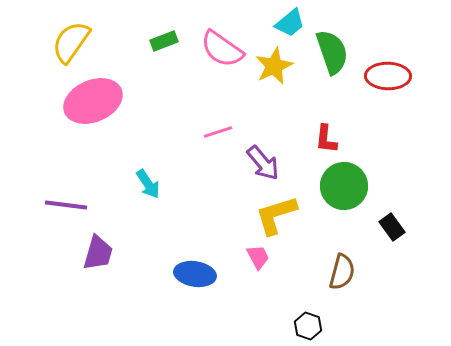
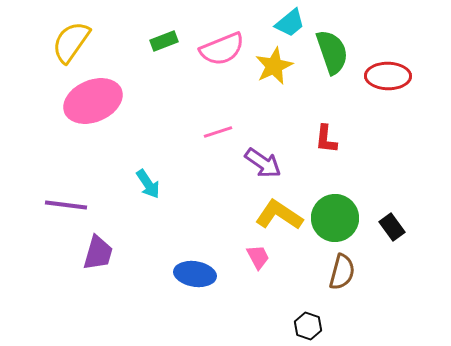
pink semicircle: rotated 57 degrees counterclockwise
purple arrow: rotated 15 degrees counterclockwise
green circle: moved 9 px left, 32 px down
yellow L-shape: moved 3 px right; rotated 51 degrees clockwise
